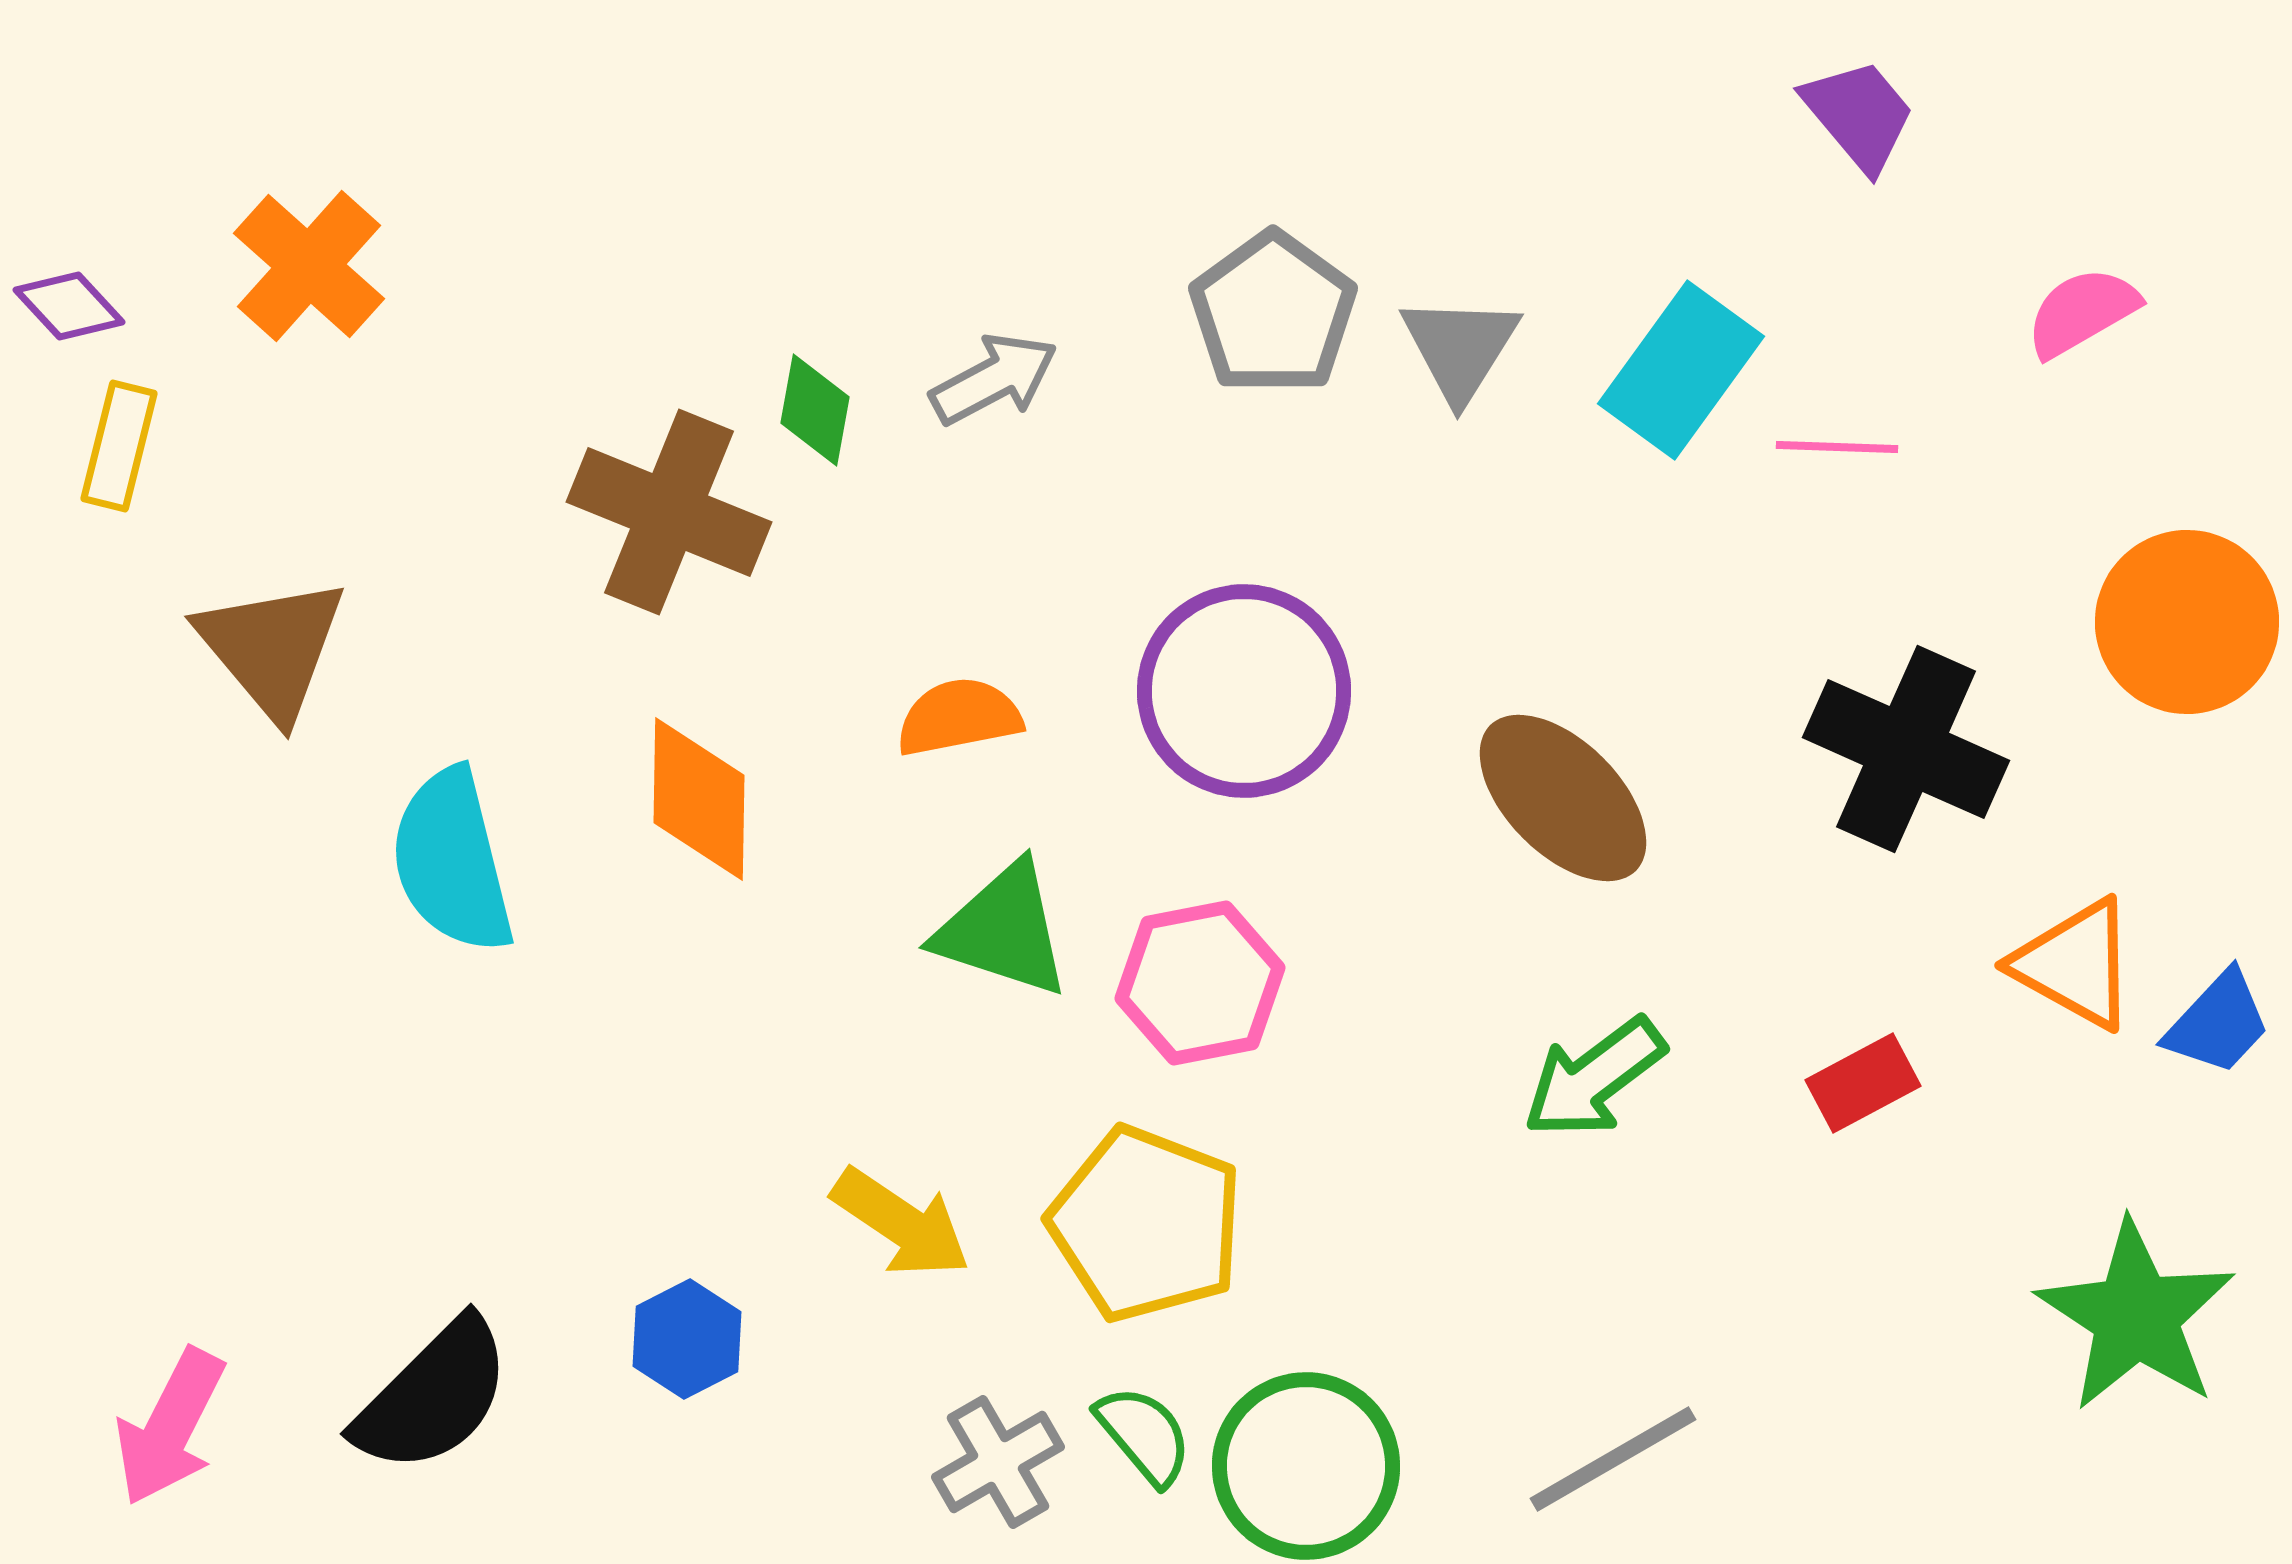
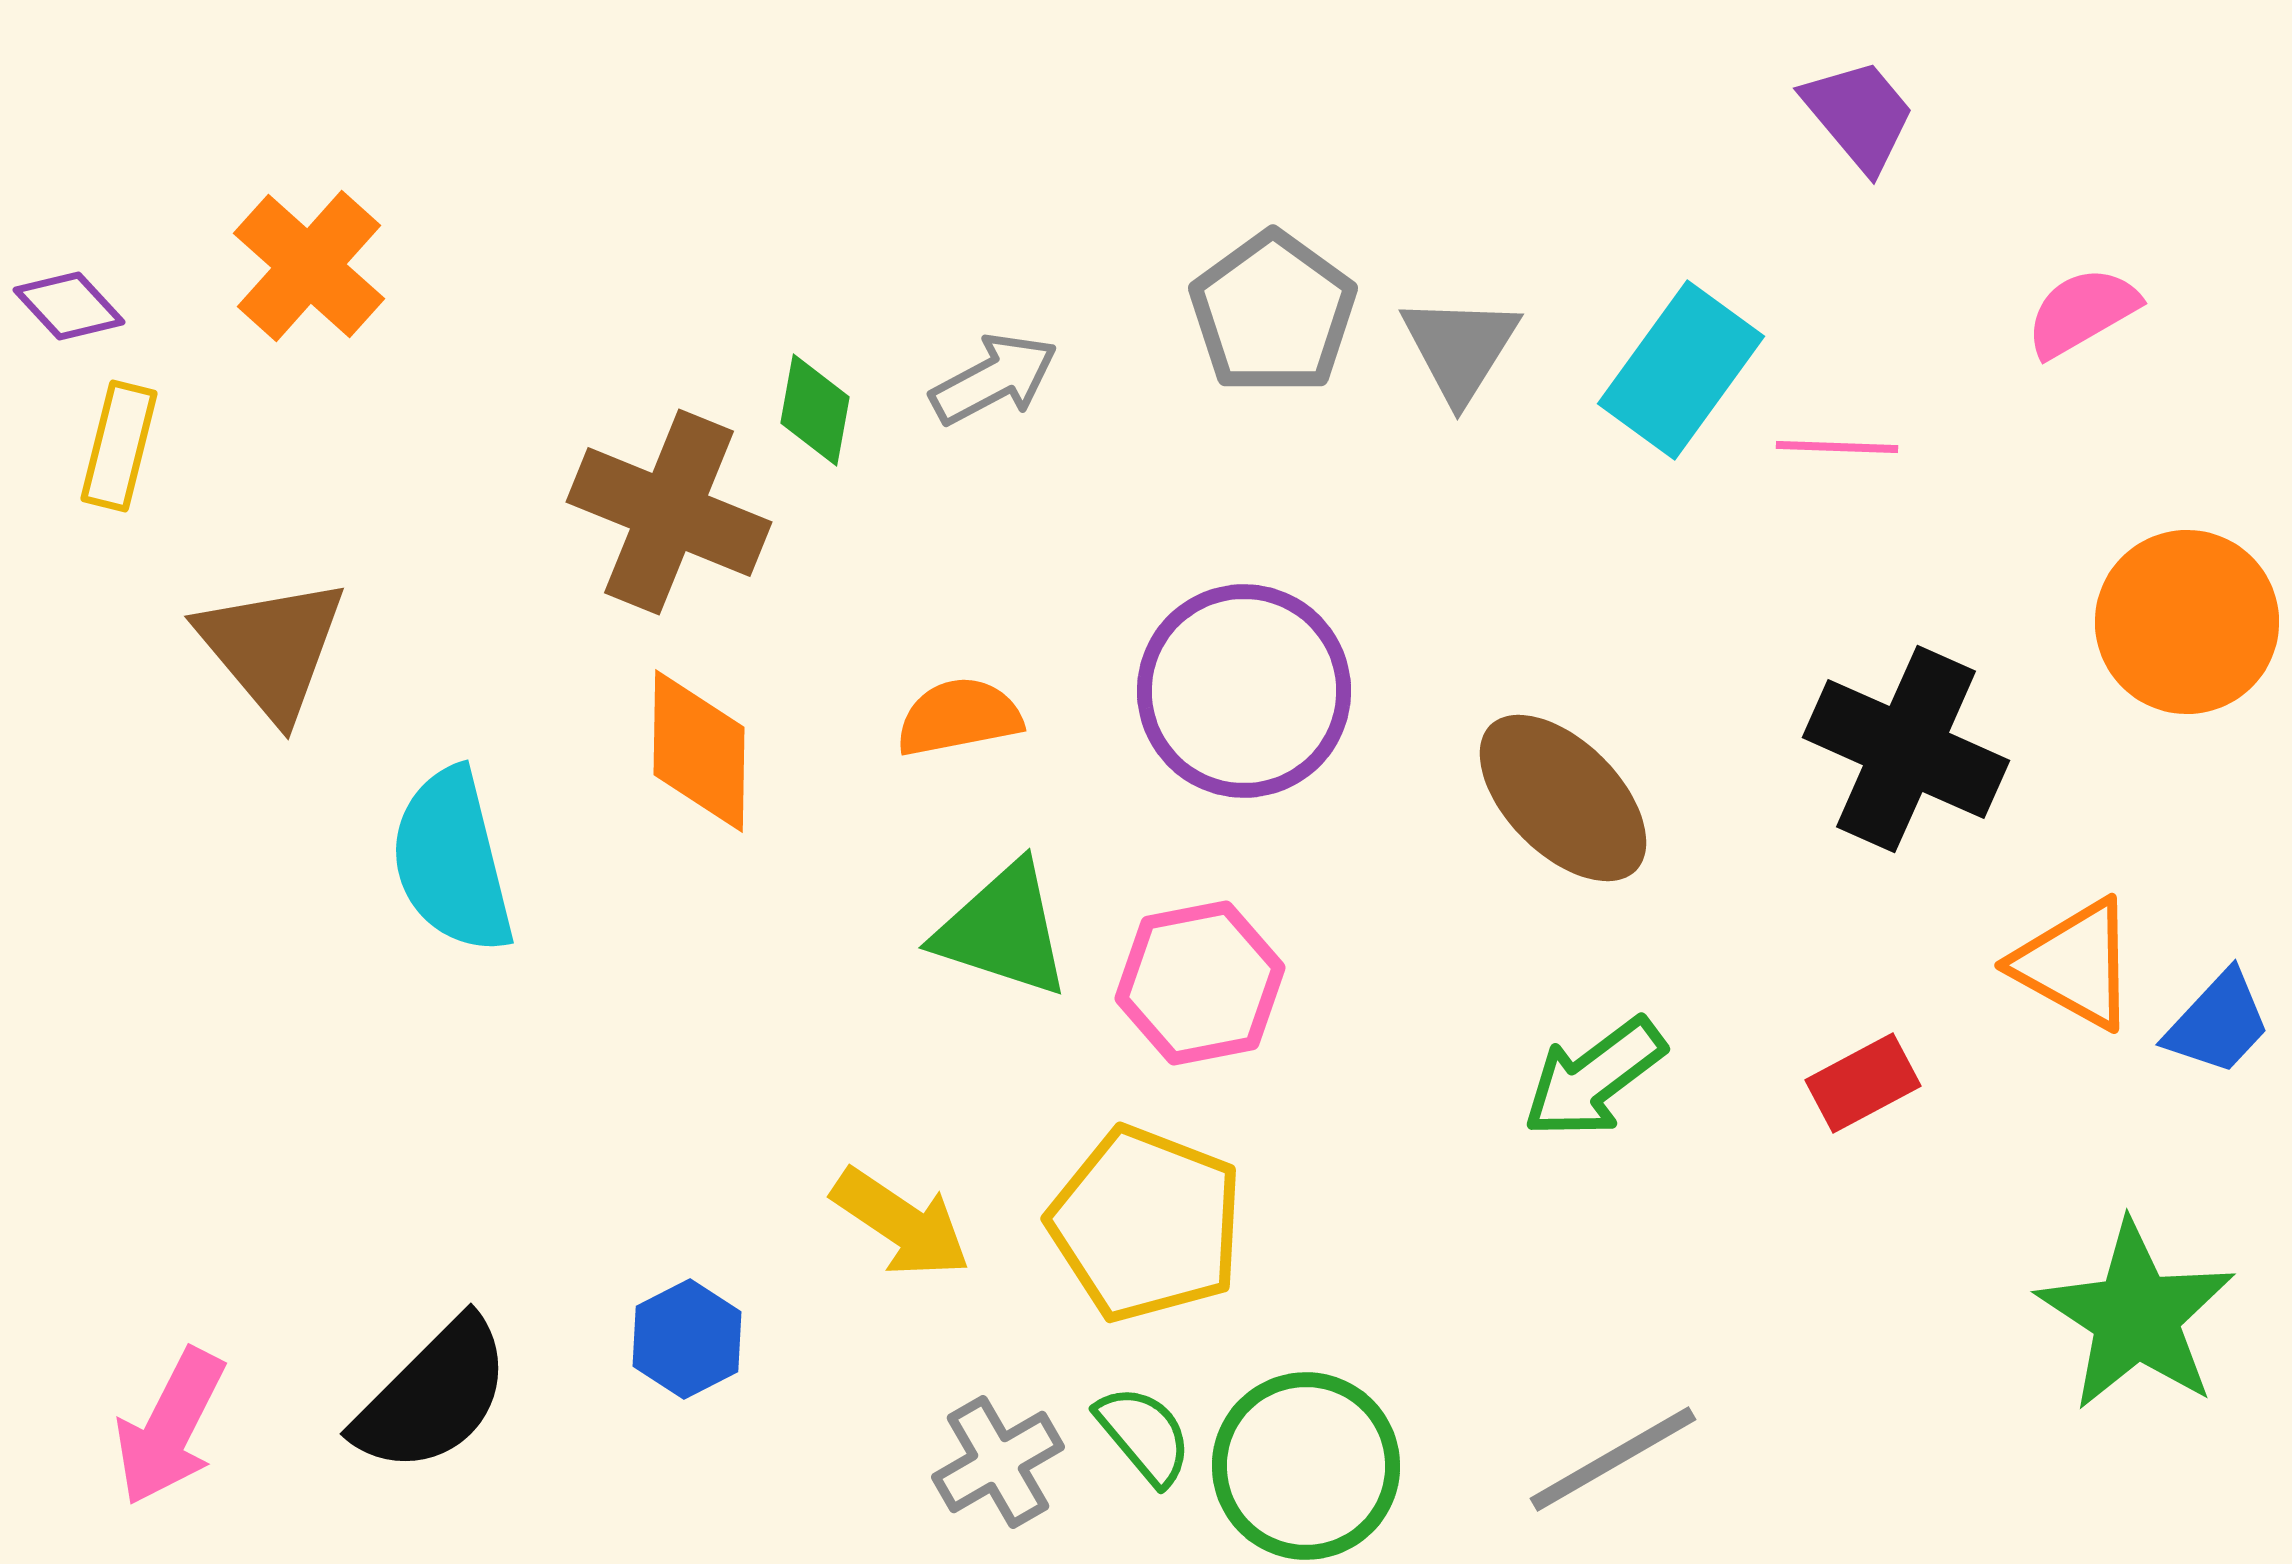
orange diamond: moved 48 px up
